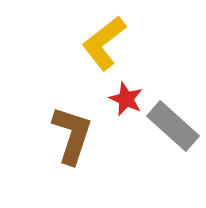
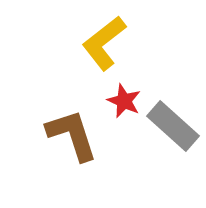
red star: moved 2 px left, 2 px down
brown L-shape: rotated 36 degrees counterclockwise
